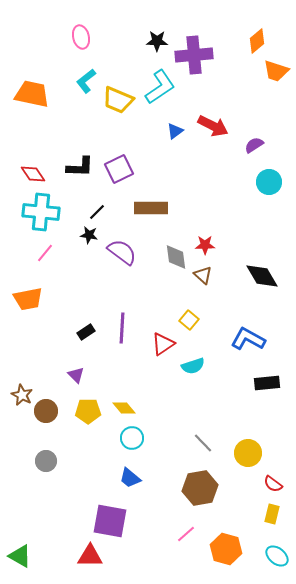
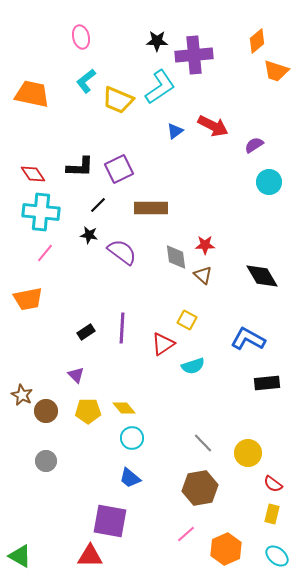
black line at (97, 212): moved 1 px right, 7 px up
yellow square at (189, 320): moved 2 px left; rotated 12 degrees counterclockwise
orange hexagon at (226, 549): rotated 20 degrees clockwise
